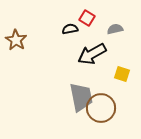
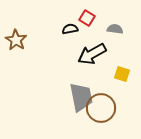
gray semicircle: rotated 21 degrees clockwise
